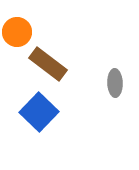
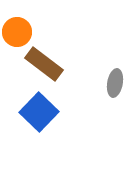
brown rectangle: moved 4 px left
gray ellipse: rotated 12 degrees clockwise
